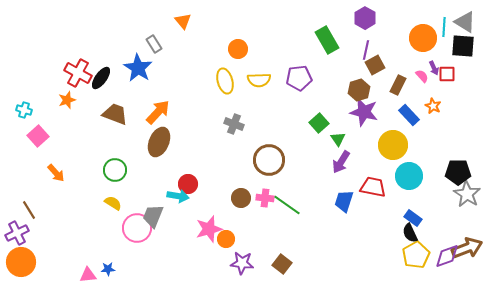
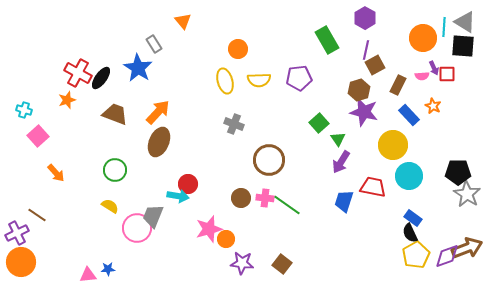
pink semicircle at (422, 76): rotated 128 degrees clockwise
yellow semicircle at (113, 203): moved 3 px left, 3 px down
brown line at (29, 210): moved 8 px right, 5 px down; rotated 24 degrees counterclockwise
